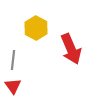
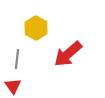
red arrow: moved 3 px left, 5 px down; rotated 72 degrees clockwise
gray line: moved 4 px right, 1 px up
